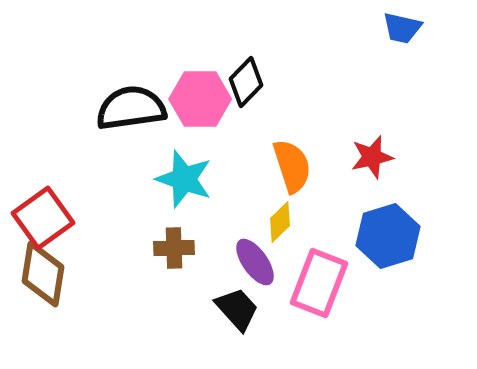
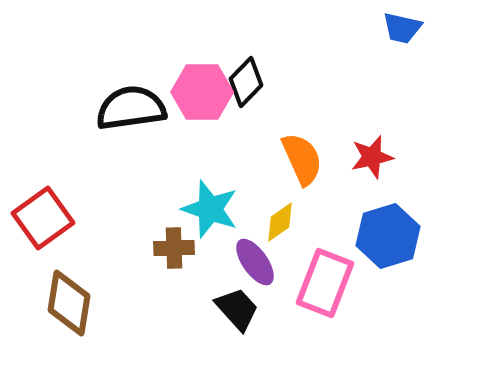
pink hexagon: moved 2 px right, 7 px up
orange semicircle: moved 10 px right, 7 px up; rotated 6 degrees counterclockwise
cyan star: moved 26 px right, 30 px down
yellow diamond: rotated 9 degrees clockwise
brown diamond: moved 26 px right, 29 px down
pink rectangle: moved 6 px right
